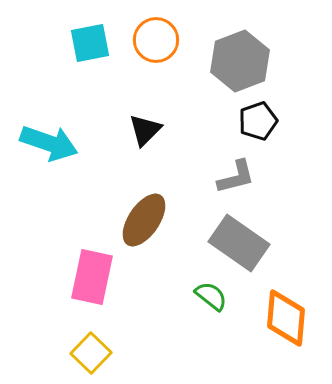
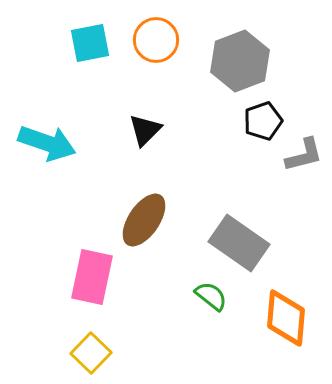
black pentagon: moved 5 px right
cyan arrow: moved 2 px left
gray L-shape: moved 68 px right, 22 px up
